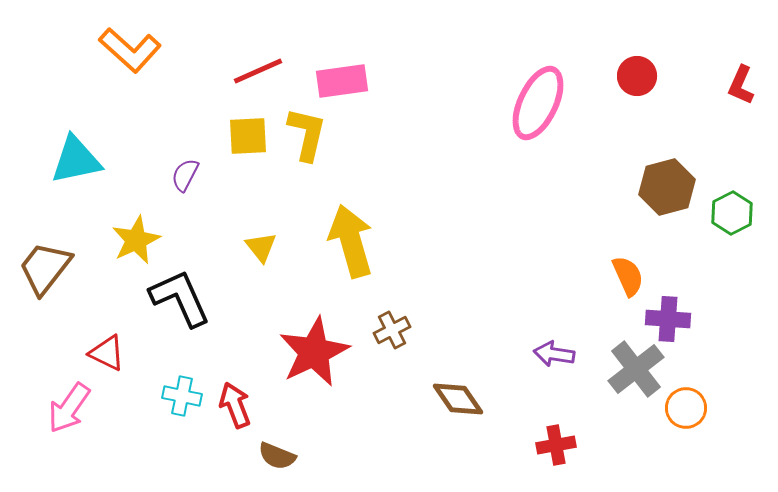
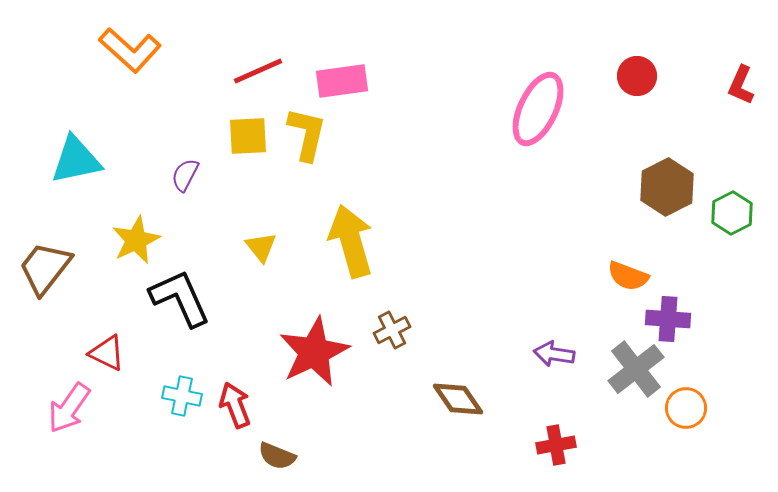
pink ellipse: moved 6 px down
brown hexagon: rotated 12 degrees counterclockwise
orange semicircle: rotated 135 degrees clockwise
